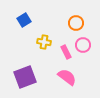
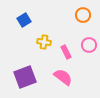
orange circle: moved 7 px right, 8 px up
pink circle: moved 6 px right
pink semicircle: moved 4 px left
